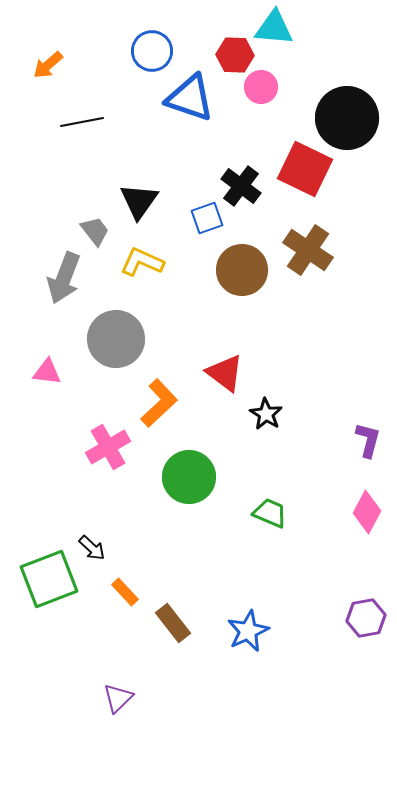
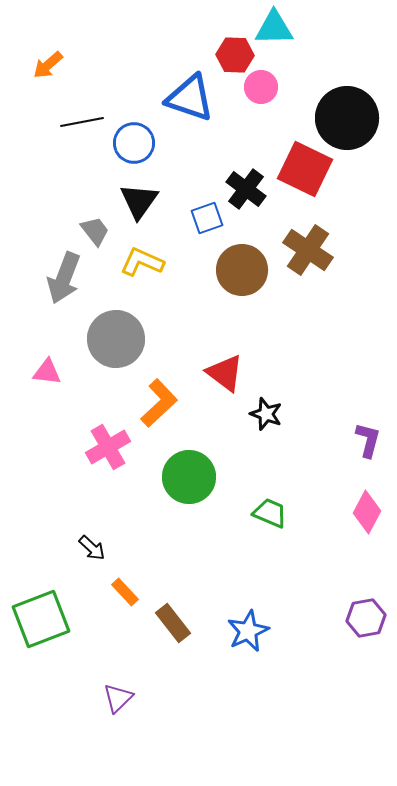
cyan triangle: rotated 6 degrees counterclockwise
blue circle: moved 18 px left, 92 px down
black cross: moved 5 px right, 3 px down
black star: rotated 12 degrees counterclockwise
green square: moved 8 px left, 40 px down
